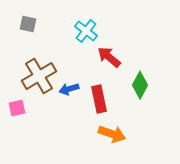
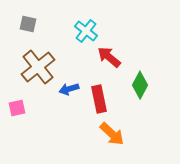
brown cross: moved 1 px left, 9 px up; rotated 8 degrees counterclockwise
orange arrow: rotated 24 degrees clockwise
